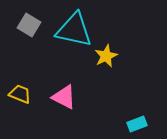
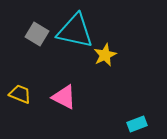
gray square: moved 8 px right, 9 px down
cyan triangle: moved 1 px right, 1 px down
yellow star: moved 1 px left, 1 px up
